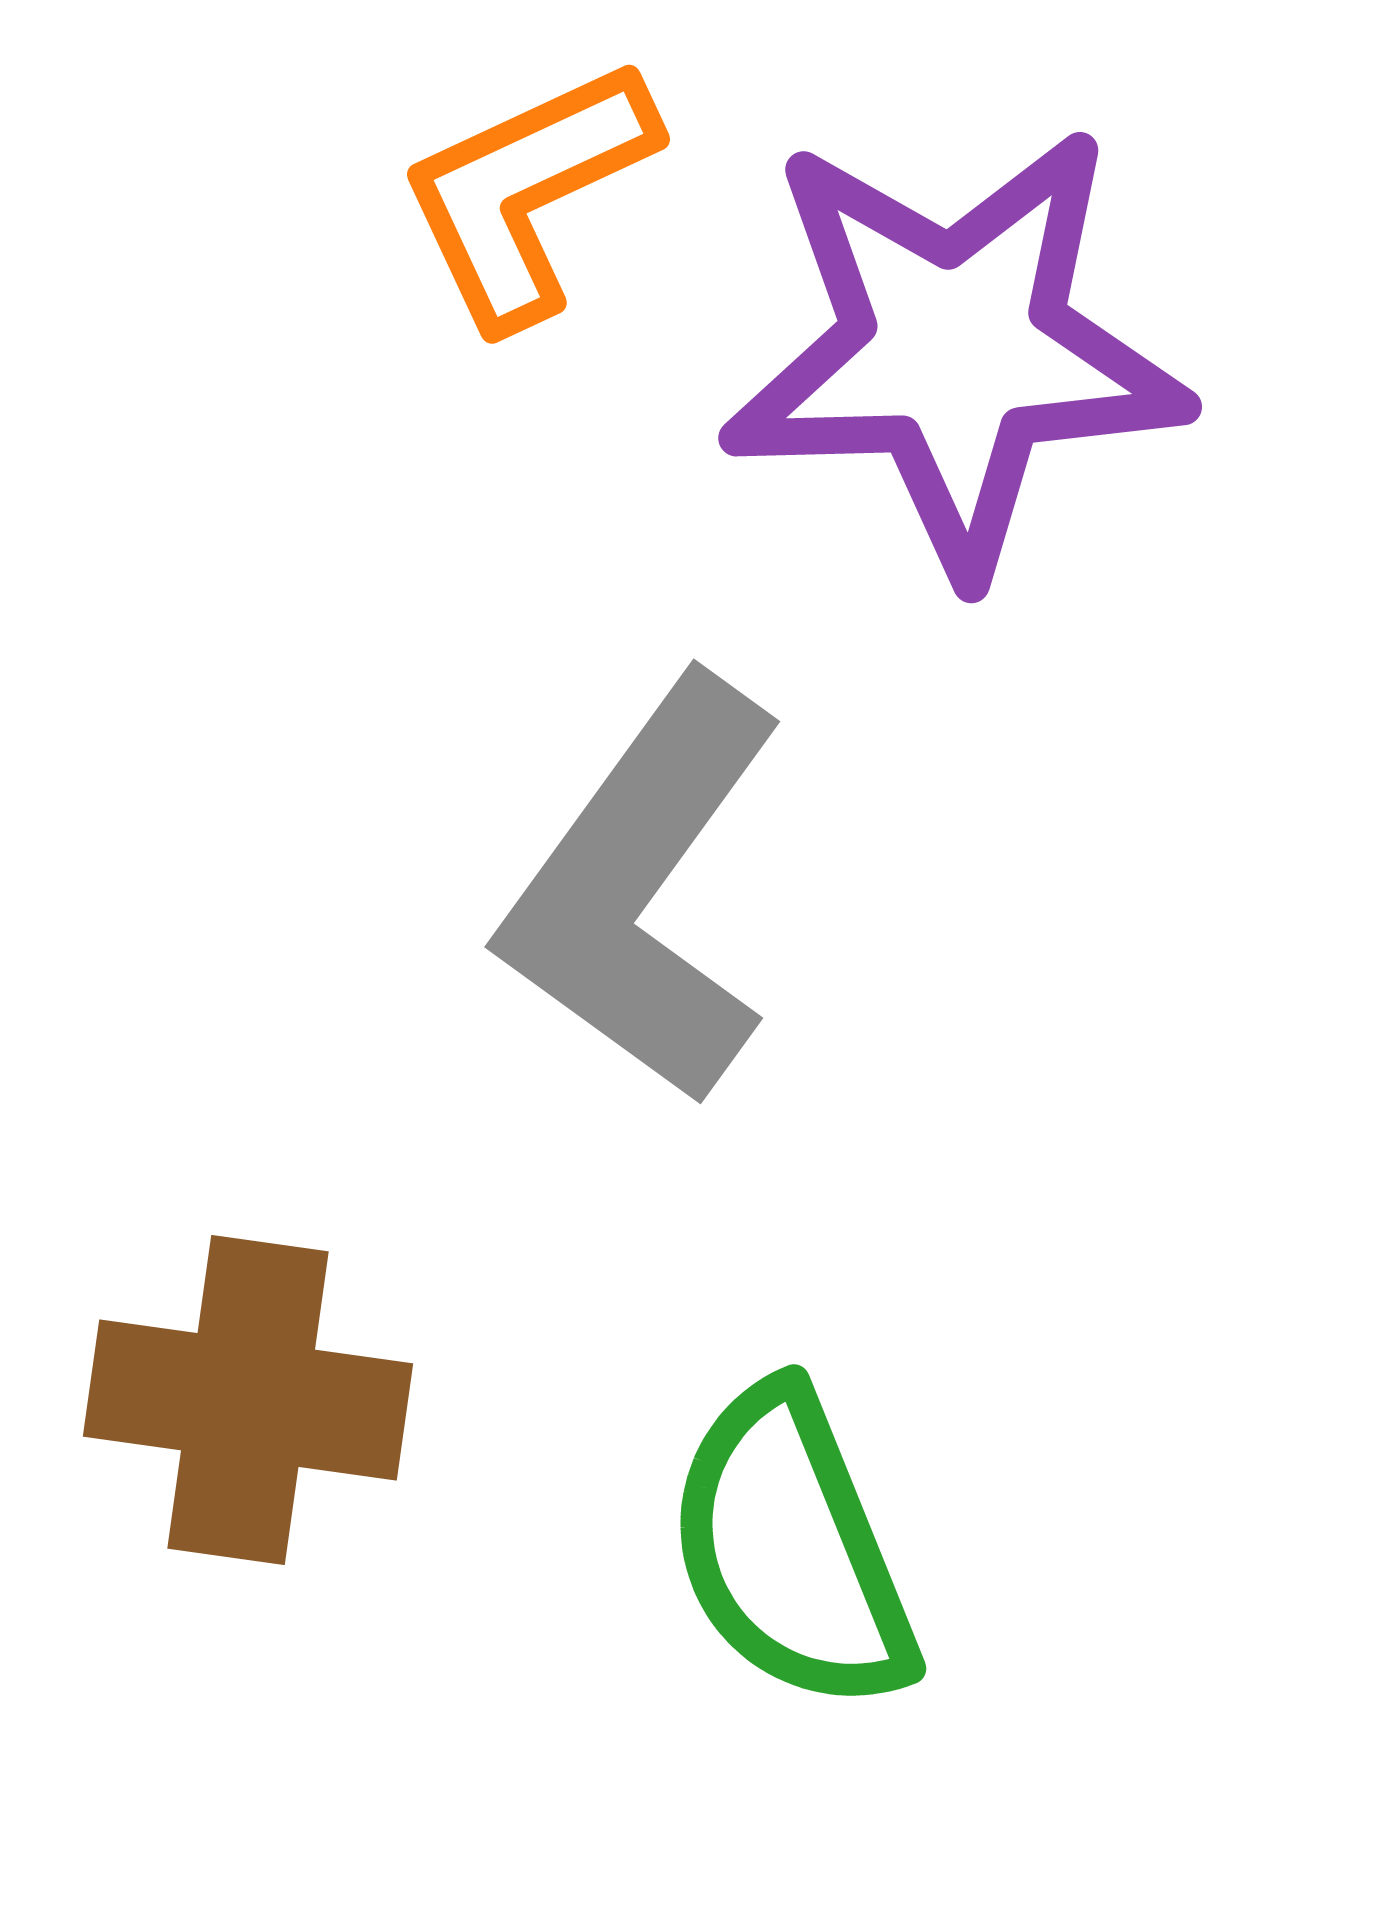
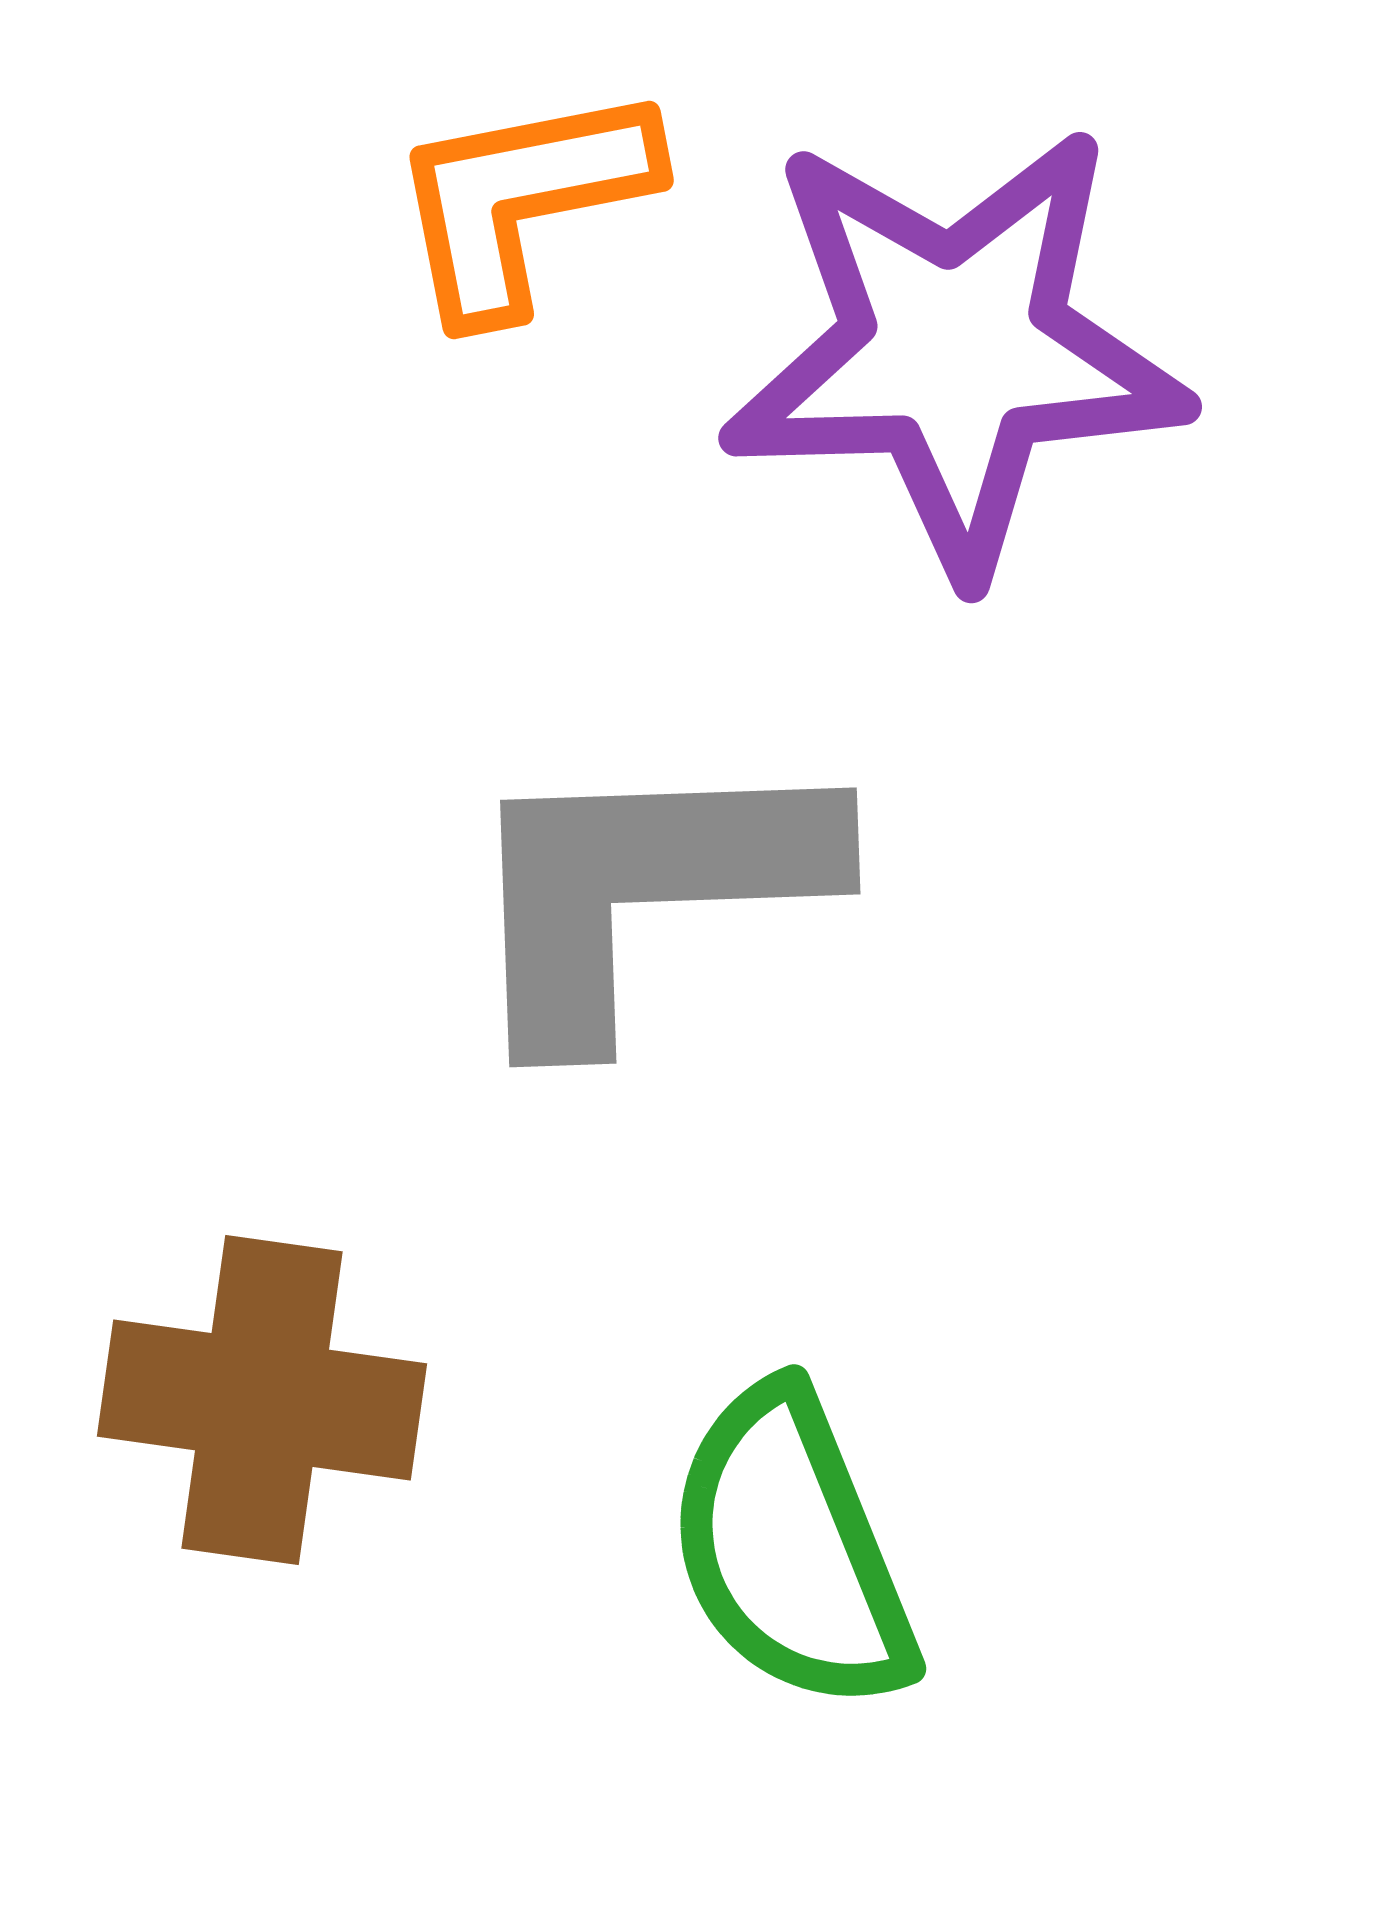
orange L-shape: moved 5 px left, 8 px down; rotated 14 degrees clockwise
gray L-shape: rotated 52 degrees clockwise
brown cross: moved 14 px right
